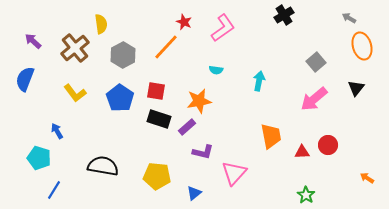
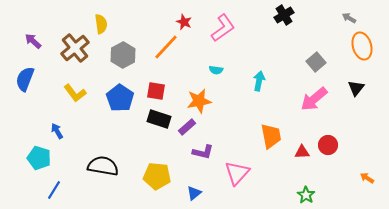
pink triangle: moved 3 px right
